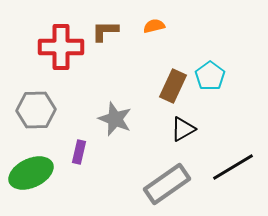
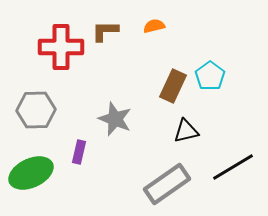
black triangle: moved 3 px right, 2 px down; rotated 16 degrees clockwise
